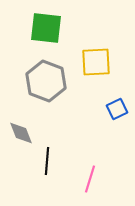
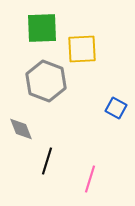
green square: moved 4 px left; rotated 8 degrees counterclockwise
yellow square: moved 14 px left, 13 px up
blue square: moved 1 px left, 1 px up; rotated 35 degrees counterclockwise
gray diamond: moved 4 px up
black line: rotated 12 degrees clockwise
